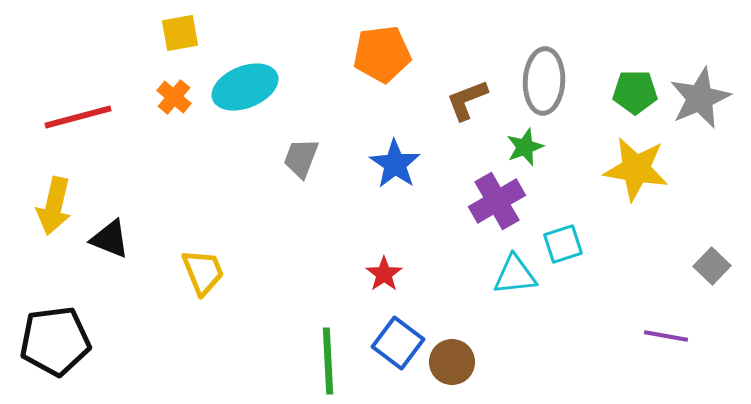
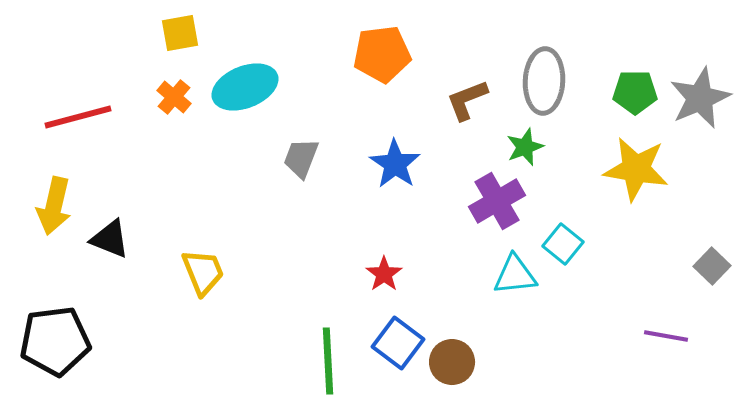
cyan square: rotated 33 degrees counterclockwise
